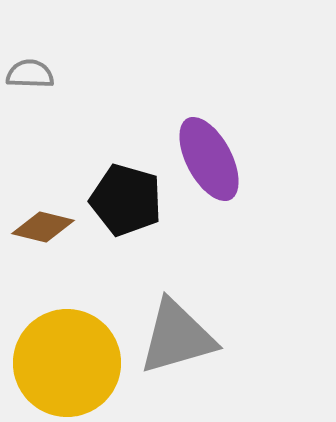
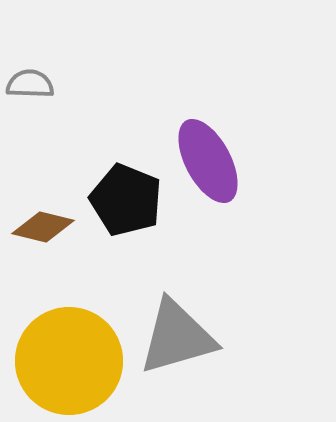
gray semicircle: moved 10 px down
purple ellipse: moved 1 px left, 2 px down
black pentagon: rotated 6 degrees clockwise
yellow circle: moved 2 px right, 2 px up
